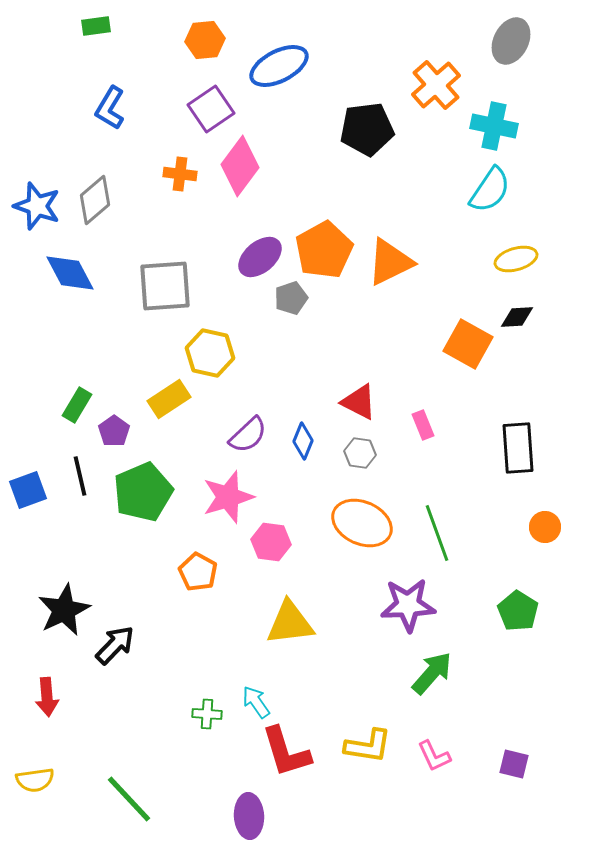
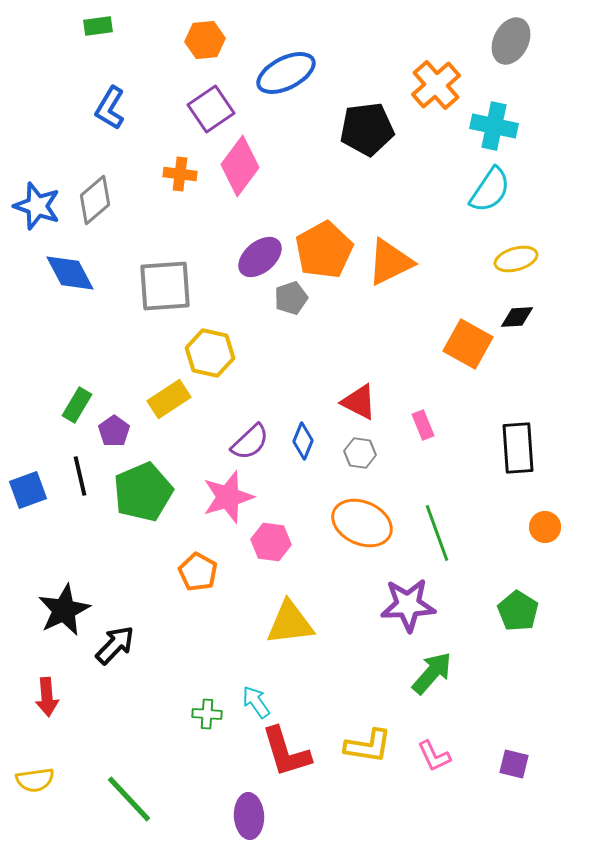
green rectangle at (96, 26): moved 2 px right
blue ellipse at (279, 66): moved 7 px right, 7 px down
purple semicircle at (248, 435): moved 2 px right, 7 px down
